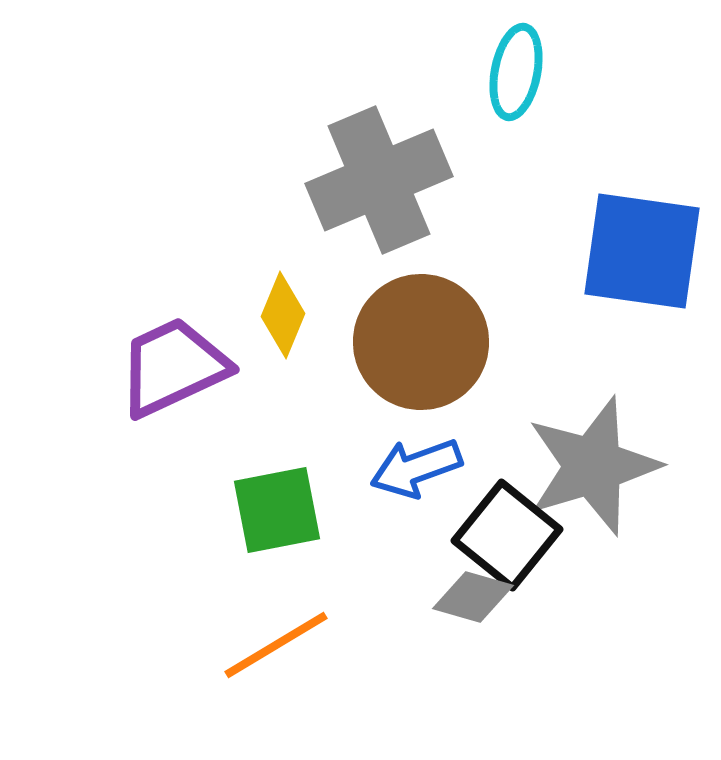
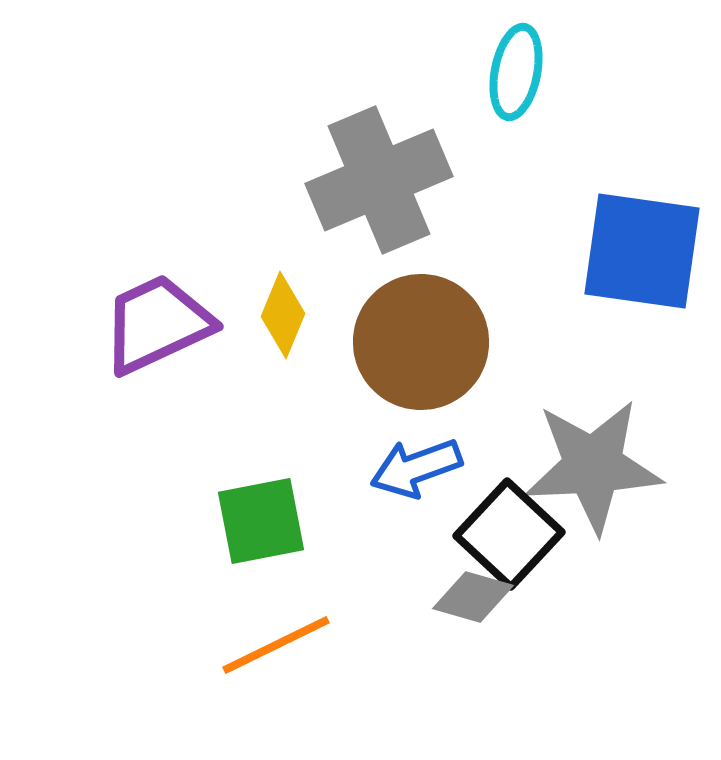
purple trapezoid: moved 16 px left, 43 px up
gray star: rotated 14 degrees clockwise
green square: moved 16 px left, 11 px down
black square: moved 2 px right, 1 px up; rotated 4 degrees clockwise
orange line: rotated 5 degrees clockwise
